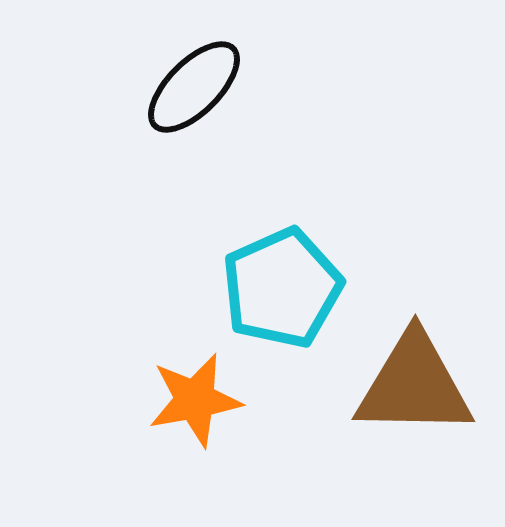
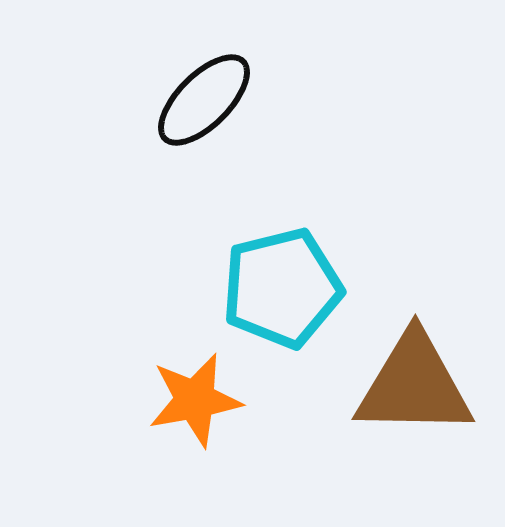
black ellipse: moved 10 px right, 13 px down
cyan pentagon: rotated 10 degrees clockwise
